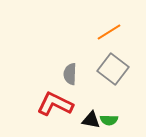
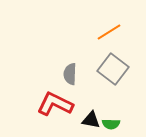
green semicircle: moved 2 px right, 4 px down
